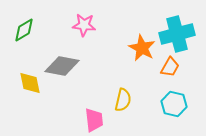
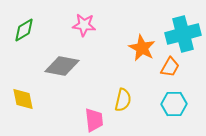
cyan cross: moved 6 px right
yellow diamond: moved 7 px left, 16 px down
cyan hexagon: rotated 15 degrees counterclockwise
